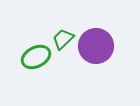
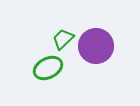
green ellipse: moved 12 px right, 11 px down
